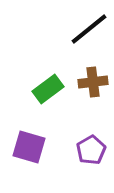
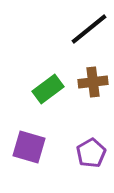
purple pentagon: moved 3 px down
